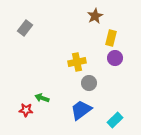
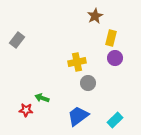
gray rectangle: moved 8 px left, 12 px down
gray circle: moved 1 px left
blue trapezoid: moved 3 px left, 6 px down
